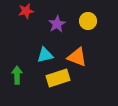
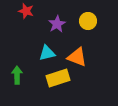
red star: rotated 28 degrees clockwise
cyan triangle: moved 2 px right, 2 px up
